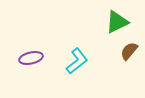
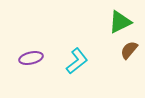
green triangle: moved 3 px right
brown semicircle: moved 1 px up
